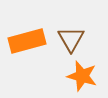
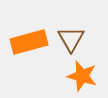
orange rectangle: moved 2 px right, 1 px down
